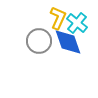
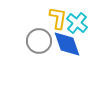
yellow L-shape: rotated 15 degrees counterclockwise
blue diamond: moved 1 px left, 2 px down
